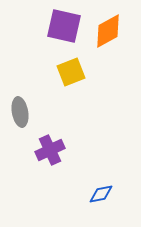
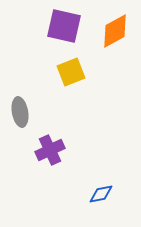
orange diamond: moved 7 px right
